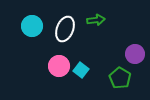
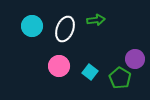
purple circle: moved 5 px down
cyan square: moved 9 px right, 2 px down
